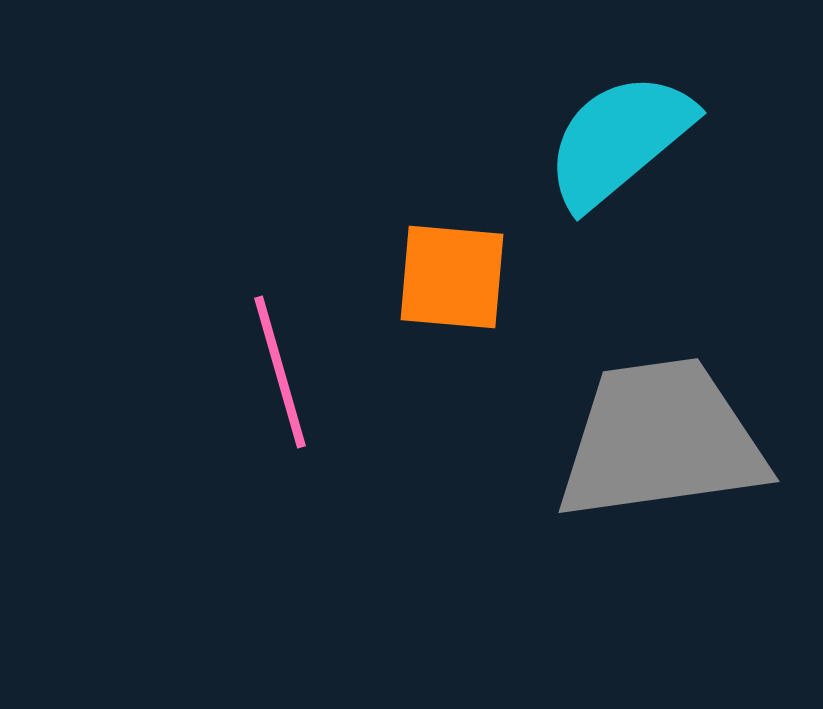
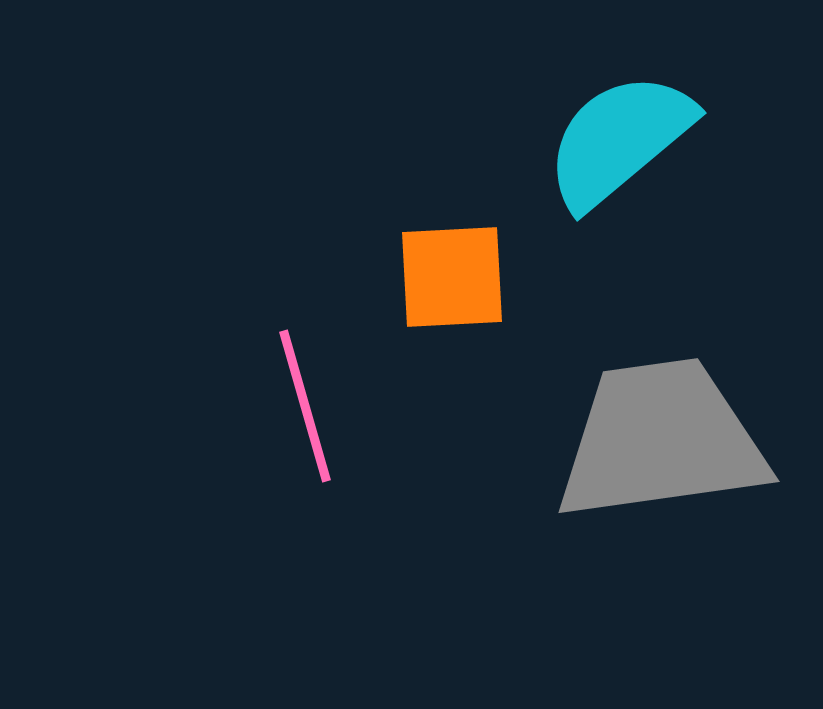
orange square: rotated 8 degrees counterclockwise
pink line: moved 25 px right, 34 px down
